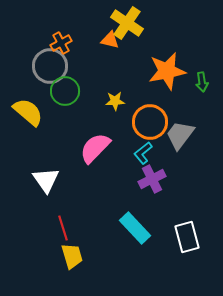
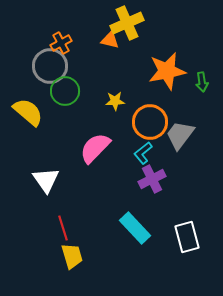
yellow cross: rotated 32 degrees clockwise
